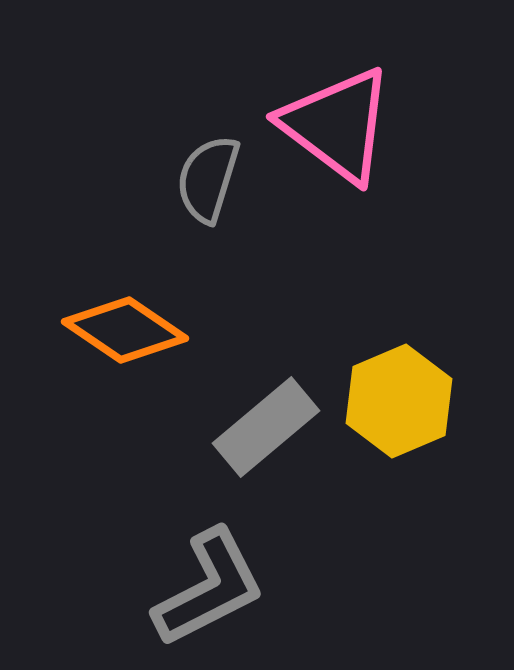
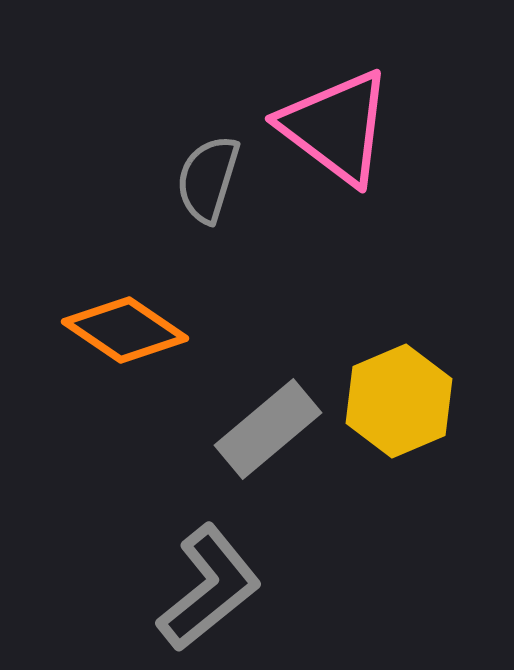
pink triangle: moved 1 px left, 2 px down
gray rectangle: moved 2 px right, 2 px down
gray L-shape: rotated 12 degrees counterclockwise
